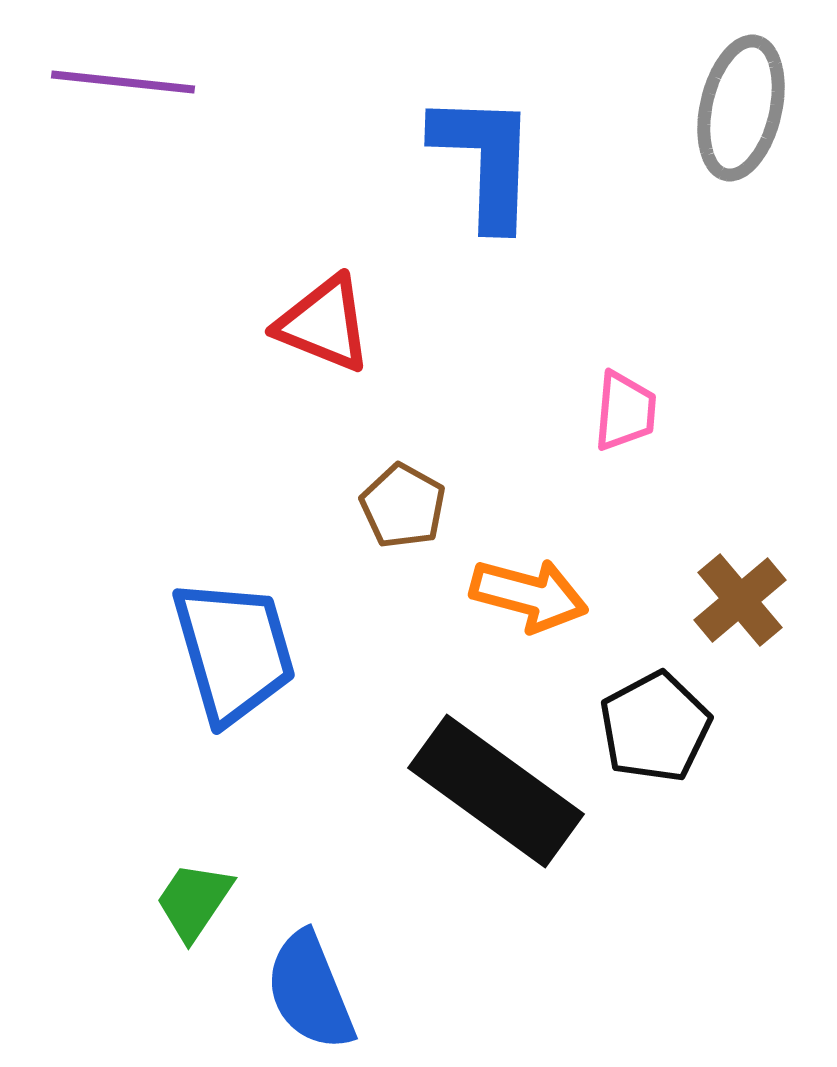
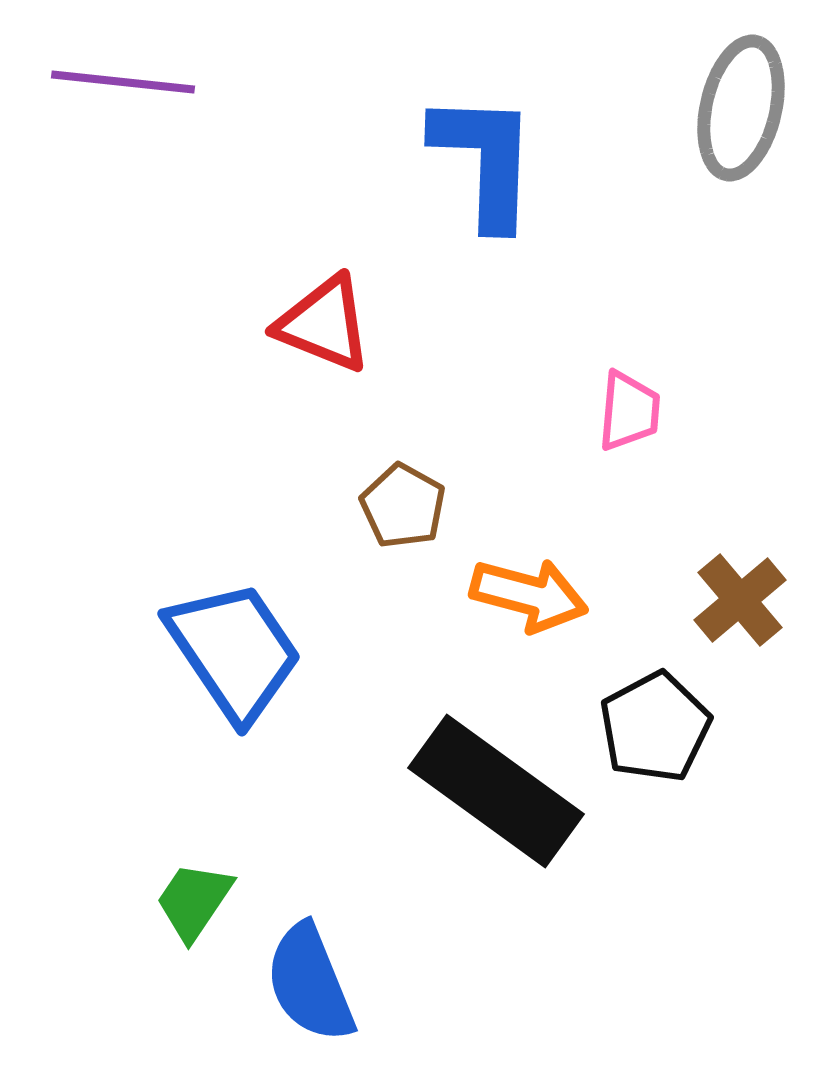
pink trapezoid: moved 4 px right
blue trapezoid: rotated 18 degrees counterclockwise
blue semicircle: moved 8 px up
